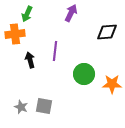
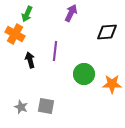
orange cross: rotated 36 degrees clockwise
gray square: moved 2 px right
